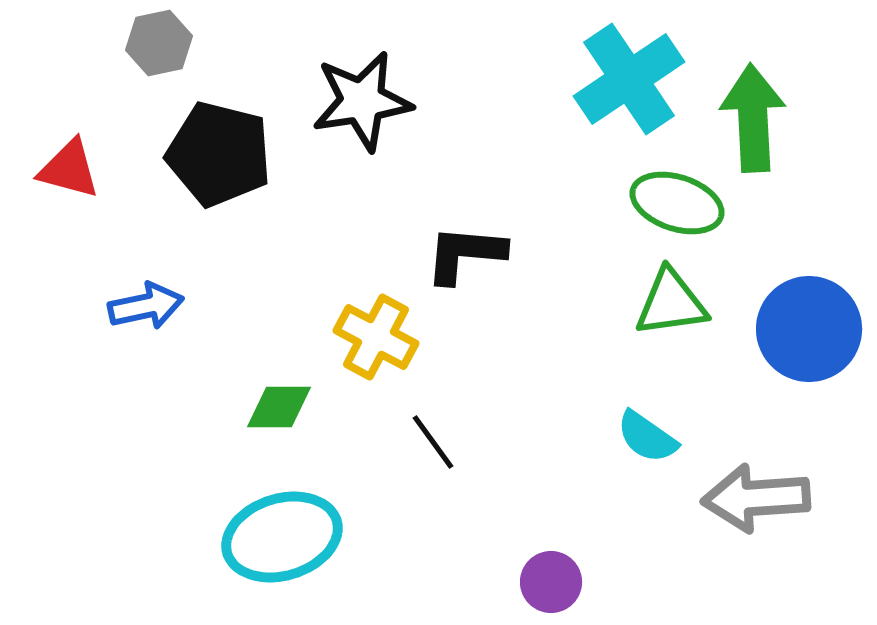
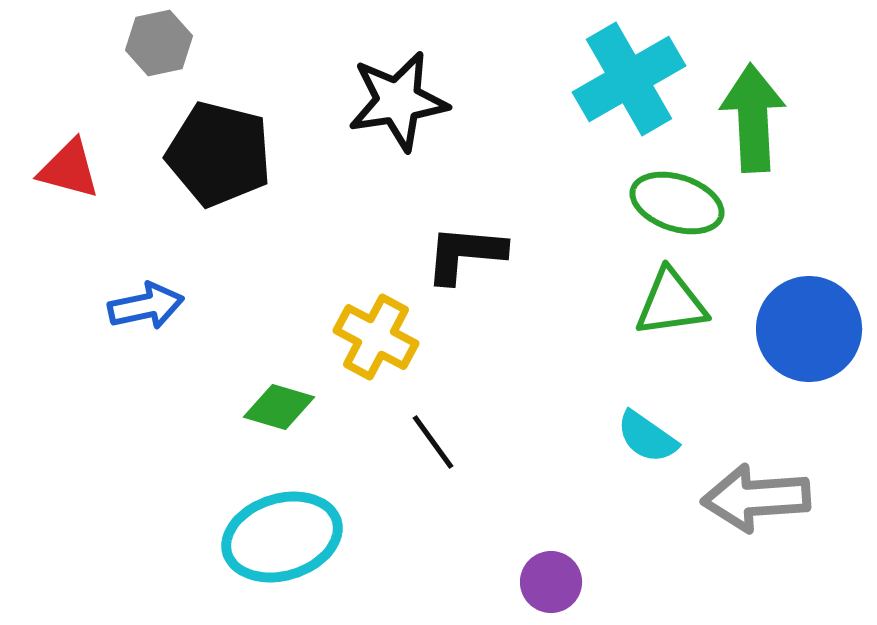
cyan cross: rotated 4 degrees clockwise
black star: moved 36 px right
green diamond: rotated 16 degrees clockwise
